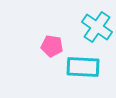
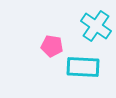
cyan cross: moved 1 px left, 1 px up
